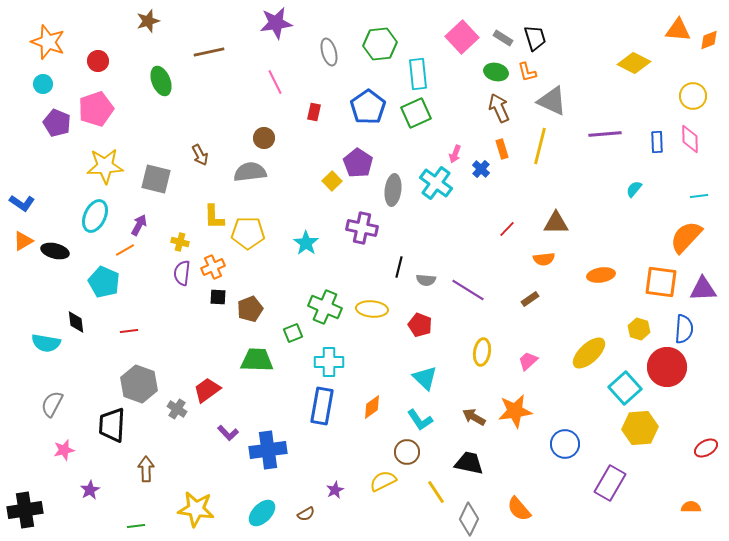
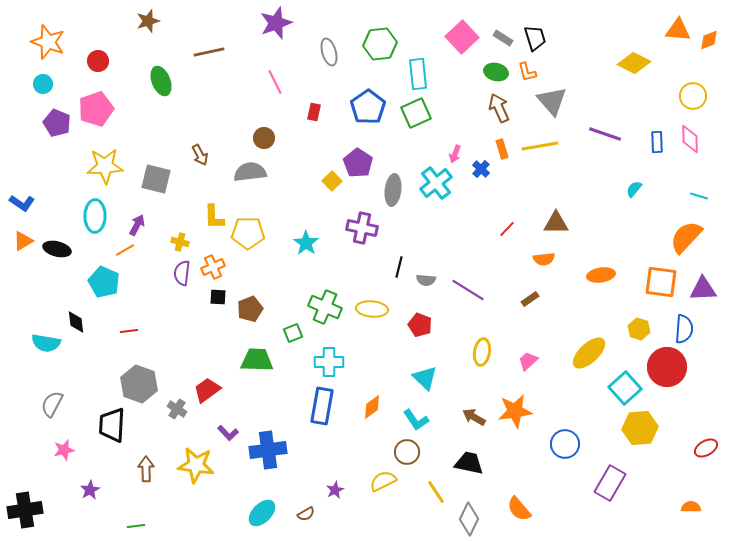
purple star at (276, 23): rotated 12 degrees counterclockwise
gray triangle at (552, 101): rotated 24 degrees clockwise
purple line at (605, 134): rotated 24 degrees clockwise
yellow line at (540, 146): rotated 66 degrees clockwise
cyan cross at (436, 183): rotated 16 degrees clockwise
cyan line at (699, 196): rotated 24 degrees clockwise
cyan ellipse at (95, 216): rotated 24 degrees counterclockwise
purple arrow at (139, 225): moved 2 px left
black ellipse at (55, 251): moved 2 px right, 2 px up
cyan L-shape at (420, 420): moved 4 px left
yellow star at (196, 509): moved 44 px up
